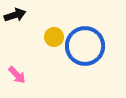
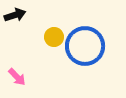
pink arrow: moved 2 px down
